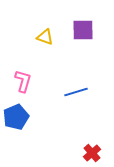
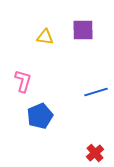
yellow triangle: rotated 12 degrees counterclockwise
blue line: moved 20 px right
blue pentagon: moved 24 px right, 1 px up
red cross: moved 3 px right
